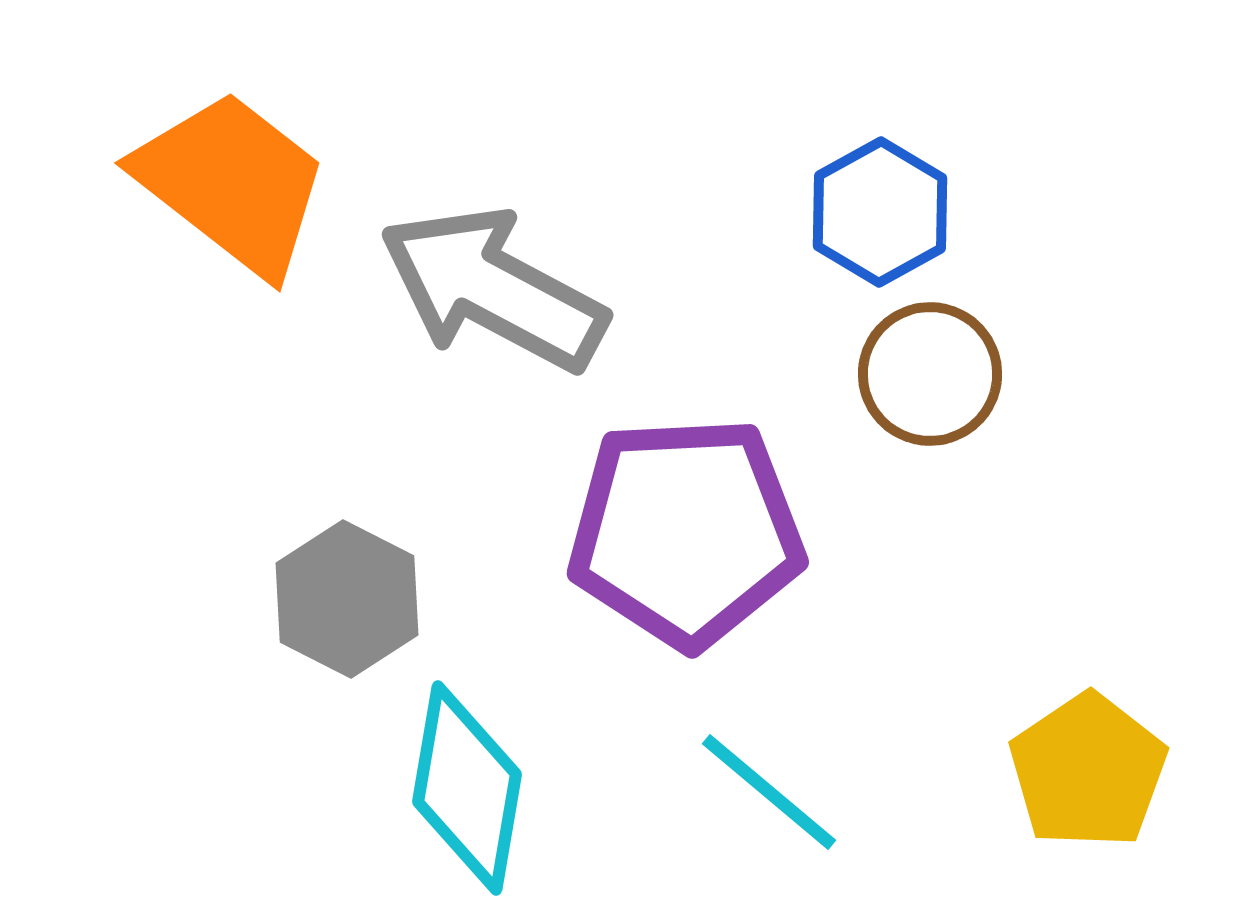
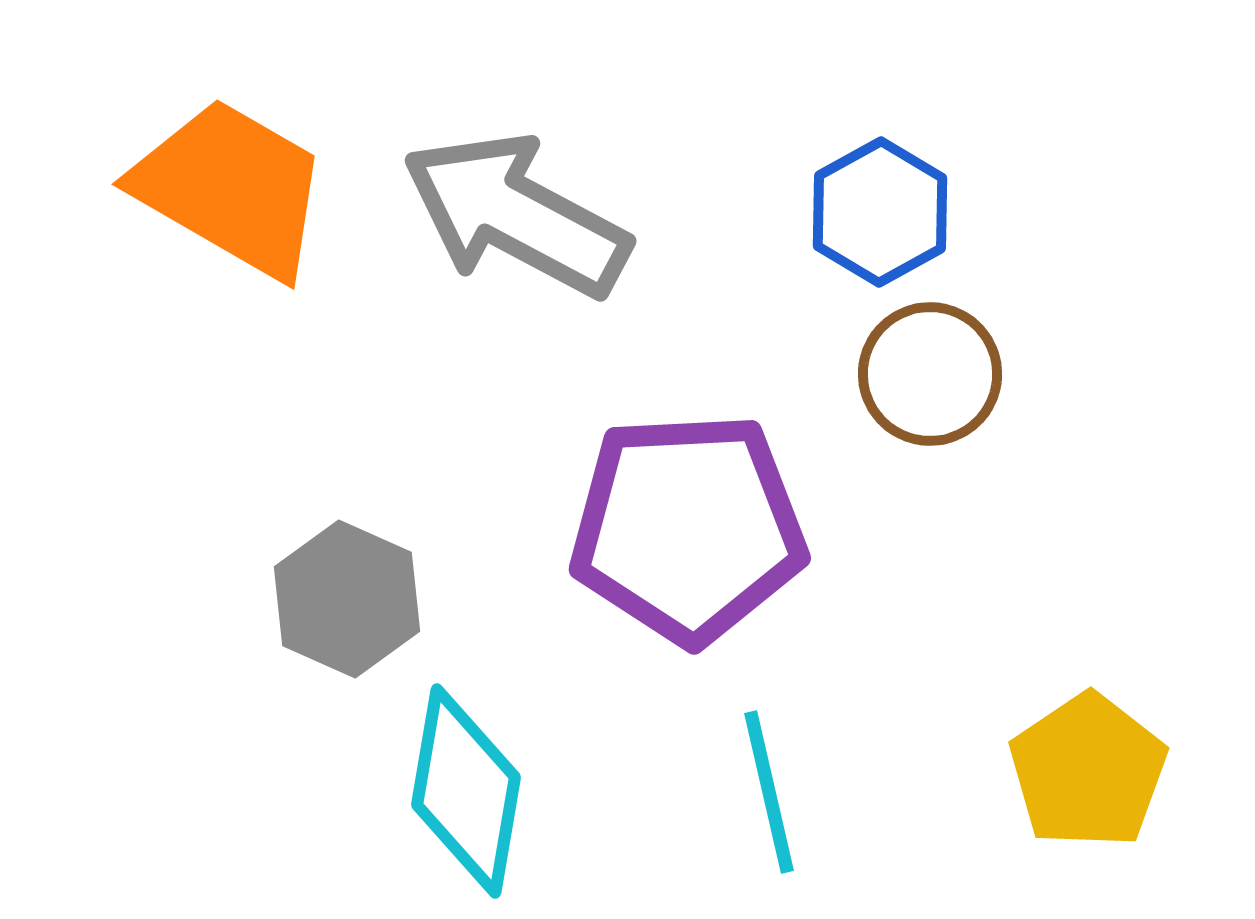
orange trapezoid: moved 1 px left, 5 px down; rotated 8 degrees counterclockwise
gray arrow: moved 23 px right, 74 px up
purple pentagon: moved 2 px right, 4 px up
gray hexagon: rotated 3 degrees counterclockwise
cyan diamond: moved 1 px left, 3 px down
cyan line: rotated 37 degrees clockwise
